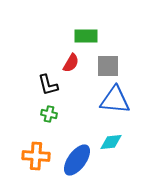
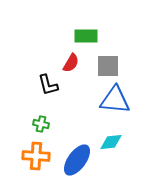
green cross: moved 8 px left, 10 px down
